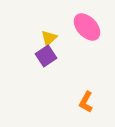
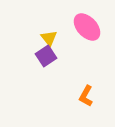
yellow triangle: rotated 24 degrees counterclockwise
orange L-shape: moved 6 px up
